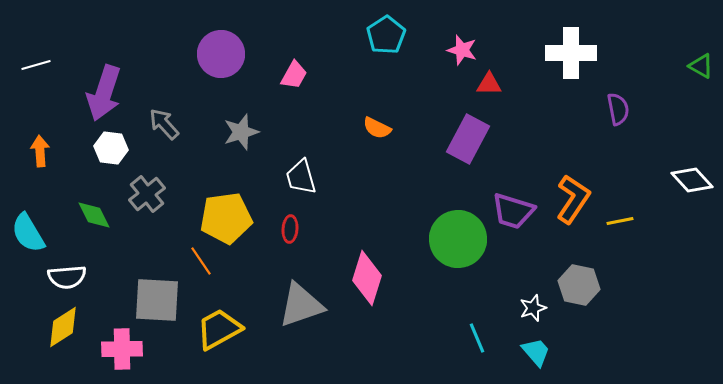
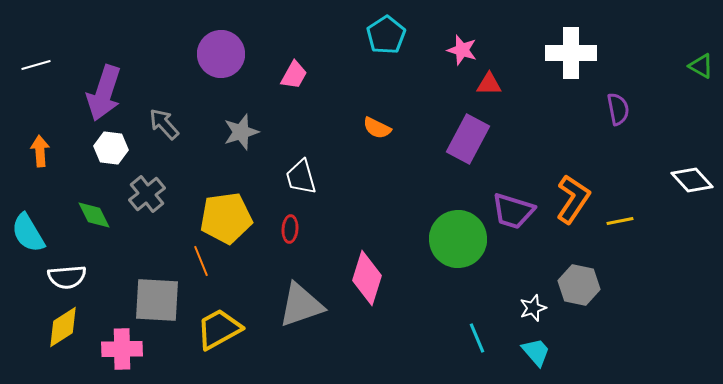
orange line: rotated 12 degrees clockwise
